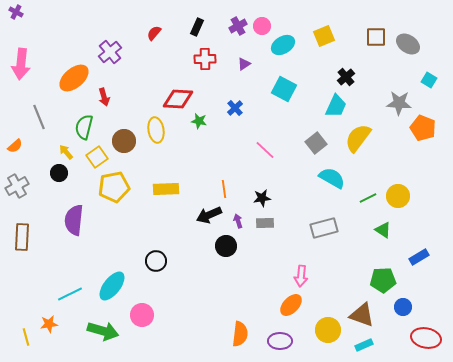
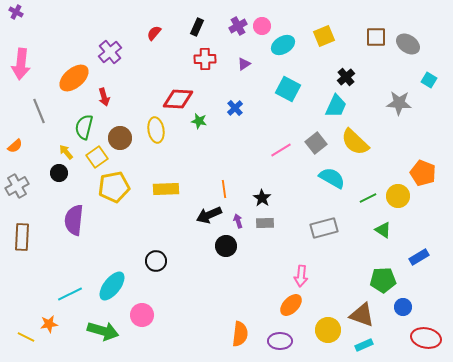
cyan square at (284, 89): moved 4 px right
gray line at (39, 117): moved 6 px up
orange pentagon at (423, 128): moved 45 px down
yellow semicircle at (358, 138): moved 3 px left, 4 px down; rotated 84 degrees counterclockwise
brown circle at (124, 141): moved 4 px left, 3 px up
pink line at (265, 150): moved 16 px right; rotated 75 degrees counterclockwise
black star at (262, 198): rotated 30 degrees counterclockwise
yellow line at (26, 337): rotated 48 degrees counterclockwise
